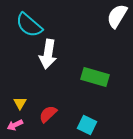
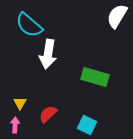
pink arrow: rotated 119 degrees clockwise
